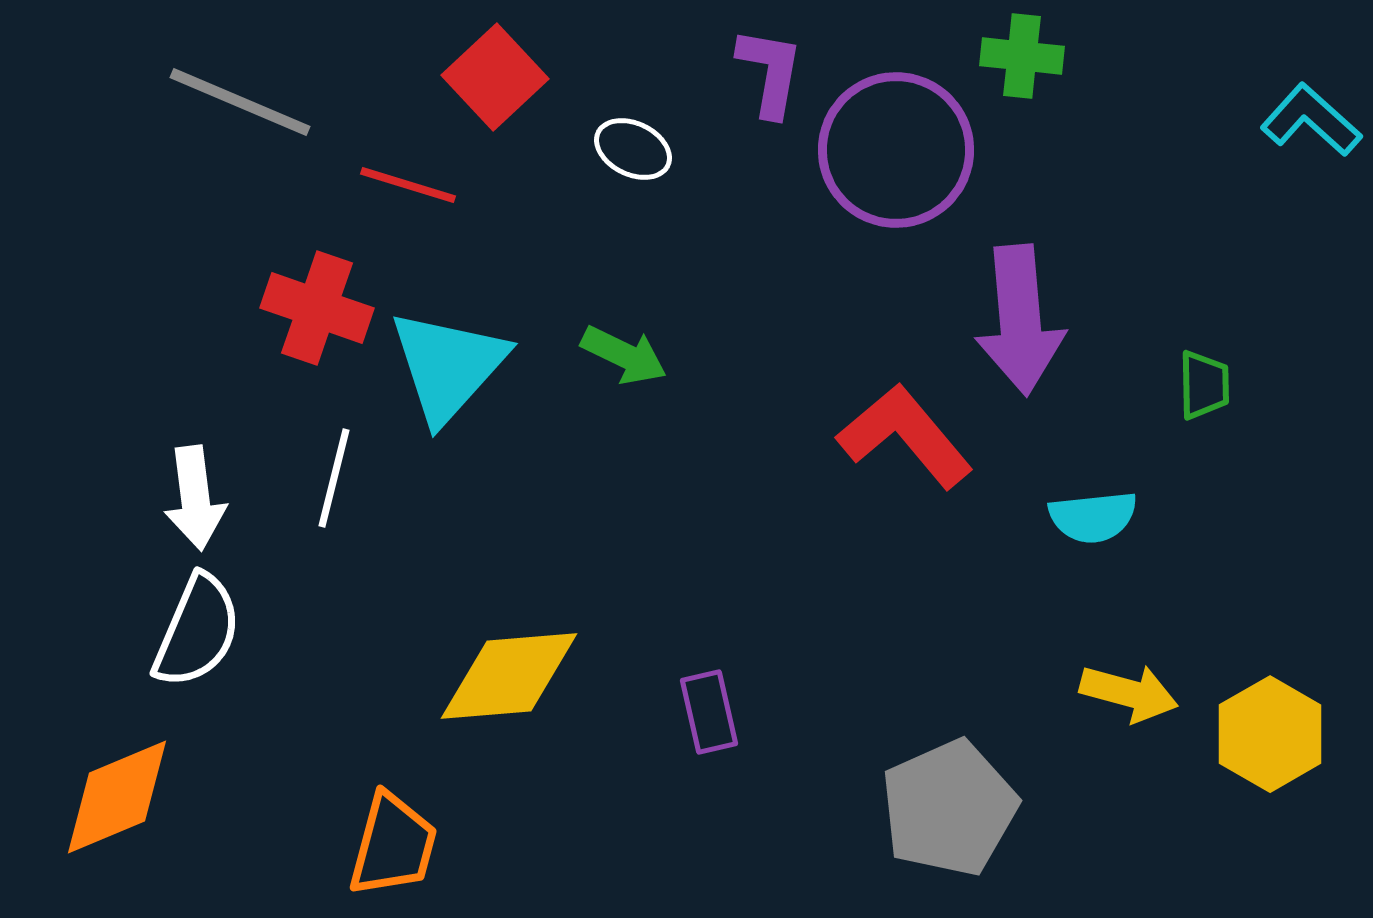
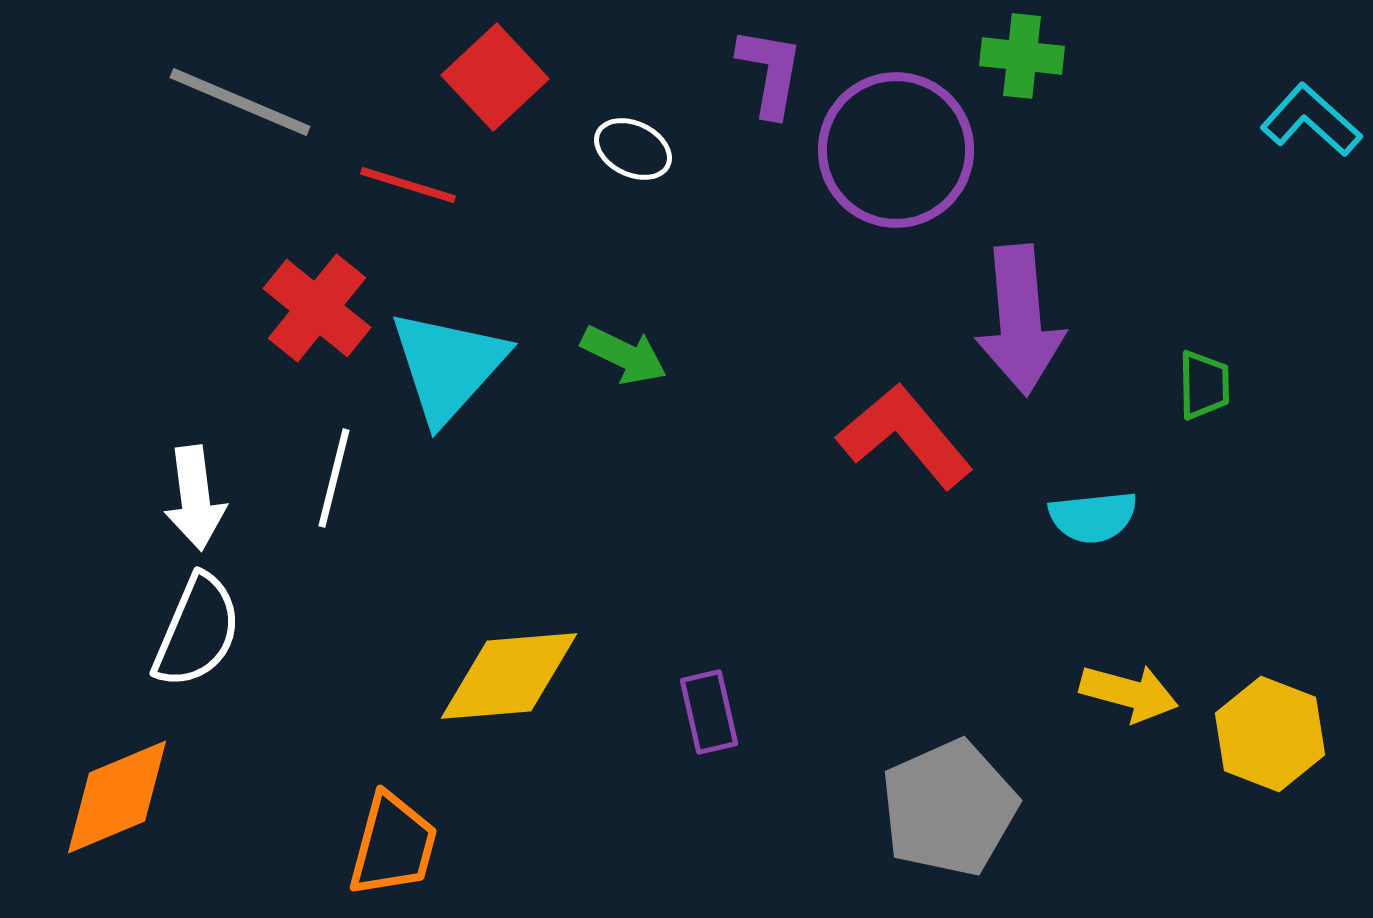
red cross: rotated 20 degrees clockwise
yellow hexagon: rotated 9 degrees counterclockwise
